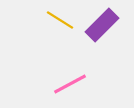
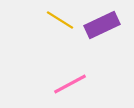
purple rectangle: rotated 20 degrees clockwise
